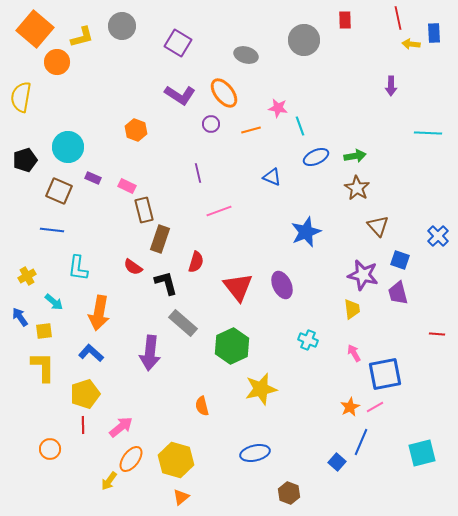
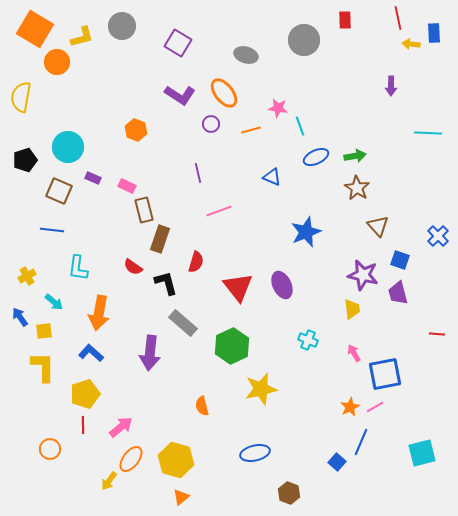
orange square at (35, 29): rotated 9 degrees counterclockwise
